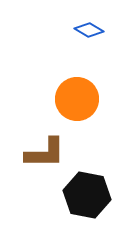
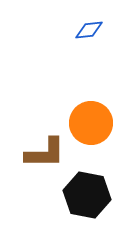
blue diamond: rotated 36 degrees counterclockwise
orange circle: moved 14 px right, 24 px down
